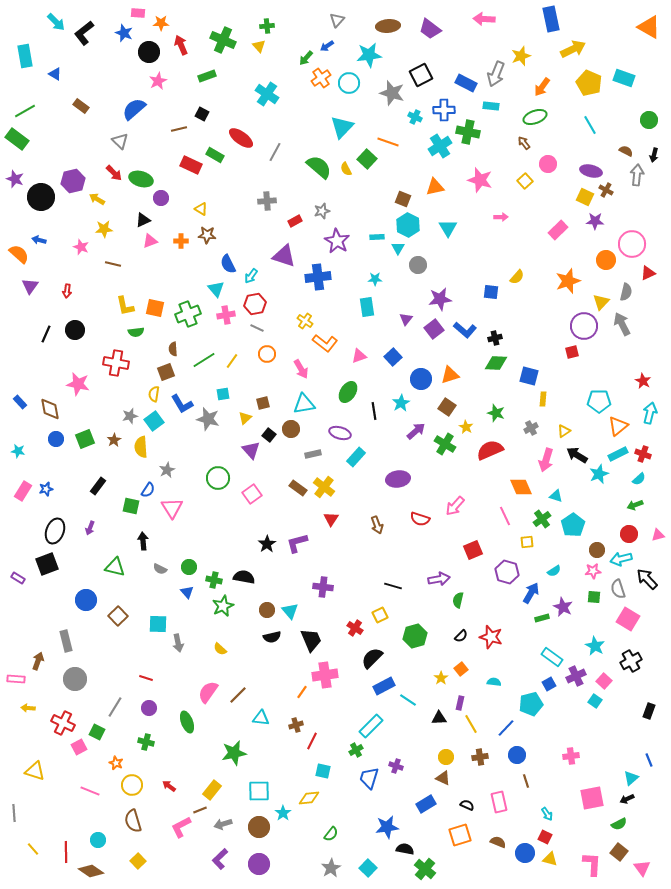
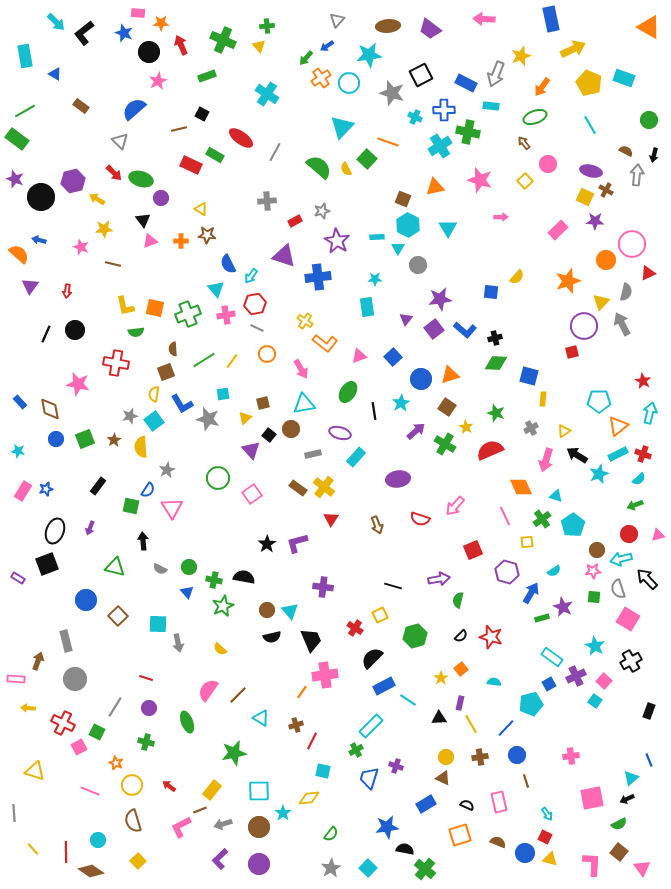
black triangle at (143, 220): rotated 42 degrees counterclockwise
pink semicircle at (208, 692): moved 2 px up
cyan triangle at (261, 718): rotated 24 degrees clockwise
